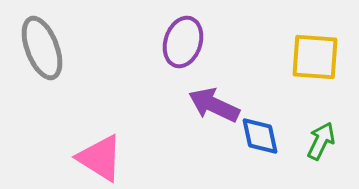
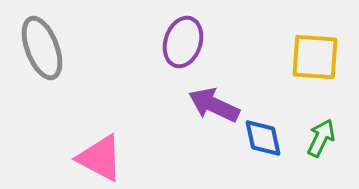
blue diamond: moved 3 px right, 2 px down
green arrow: moved 3 px up
pink triangle: rotated 4 degrees counterclockwise
